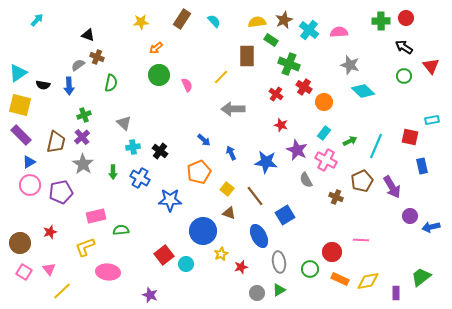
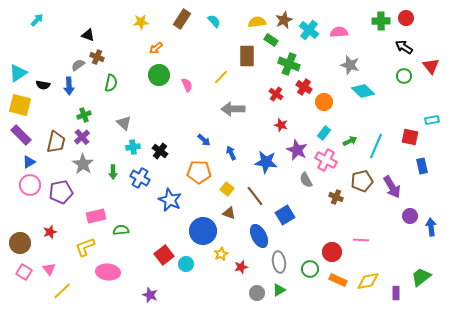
orange pentagon at (199, 172): rotated 25 degrees clockwise
brown pentagon at (362, 181): rotated 10 degrees clockwise
blue star at (170, 200): rotated 25 degrees clockwise
blue arrow at (431, 227): rotated 96 degrees clockwise
orange rectangle at (340, 279): moved 2 px left, 1 px down
